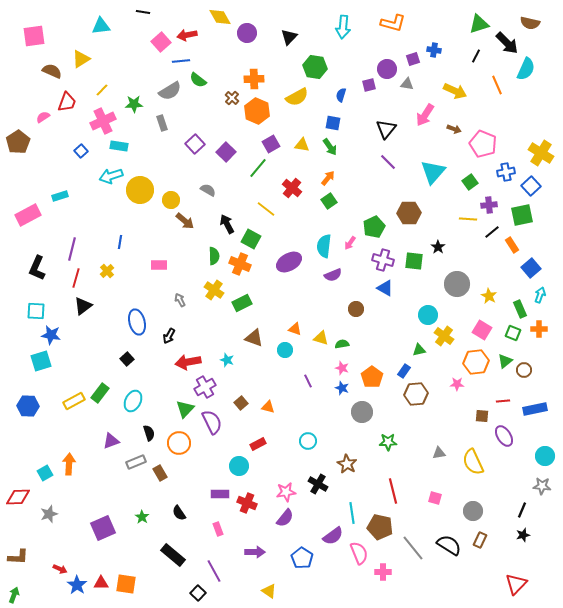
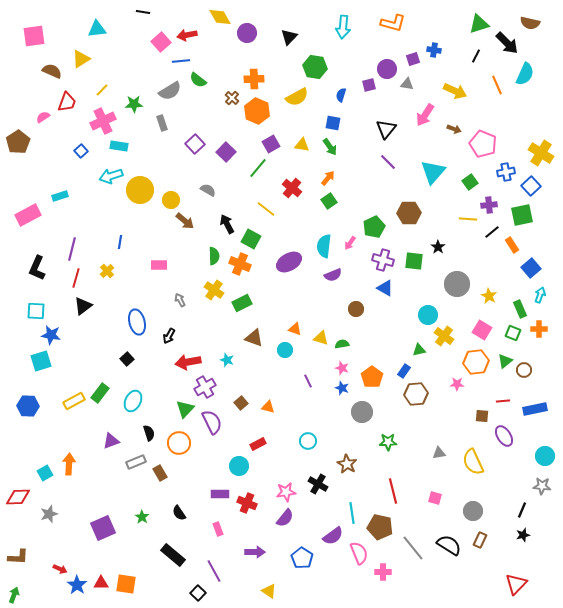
cyan triangle at (101, 26): moved 4 px left, 3 px down
cyan semicircle at (526, 69): moved 1 px left, 5 px down
